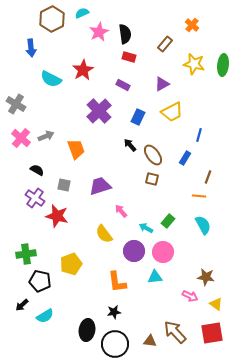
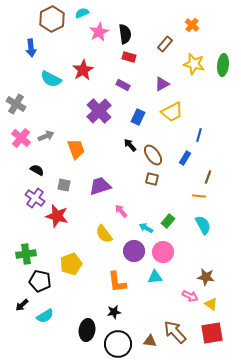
yellow triangle at (216, 304): moved 5 px left
black circle at (115, 344): moved 3 px right
